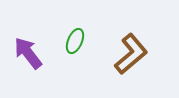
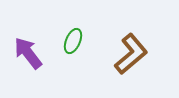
green ellipse: moved 2 px left
